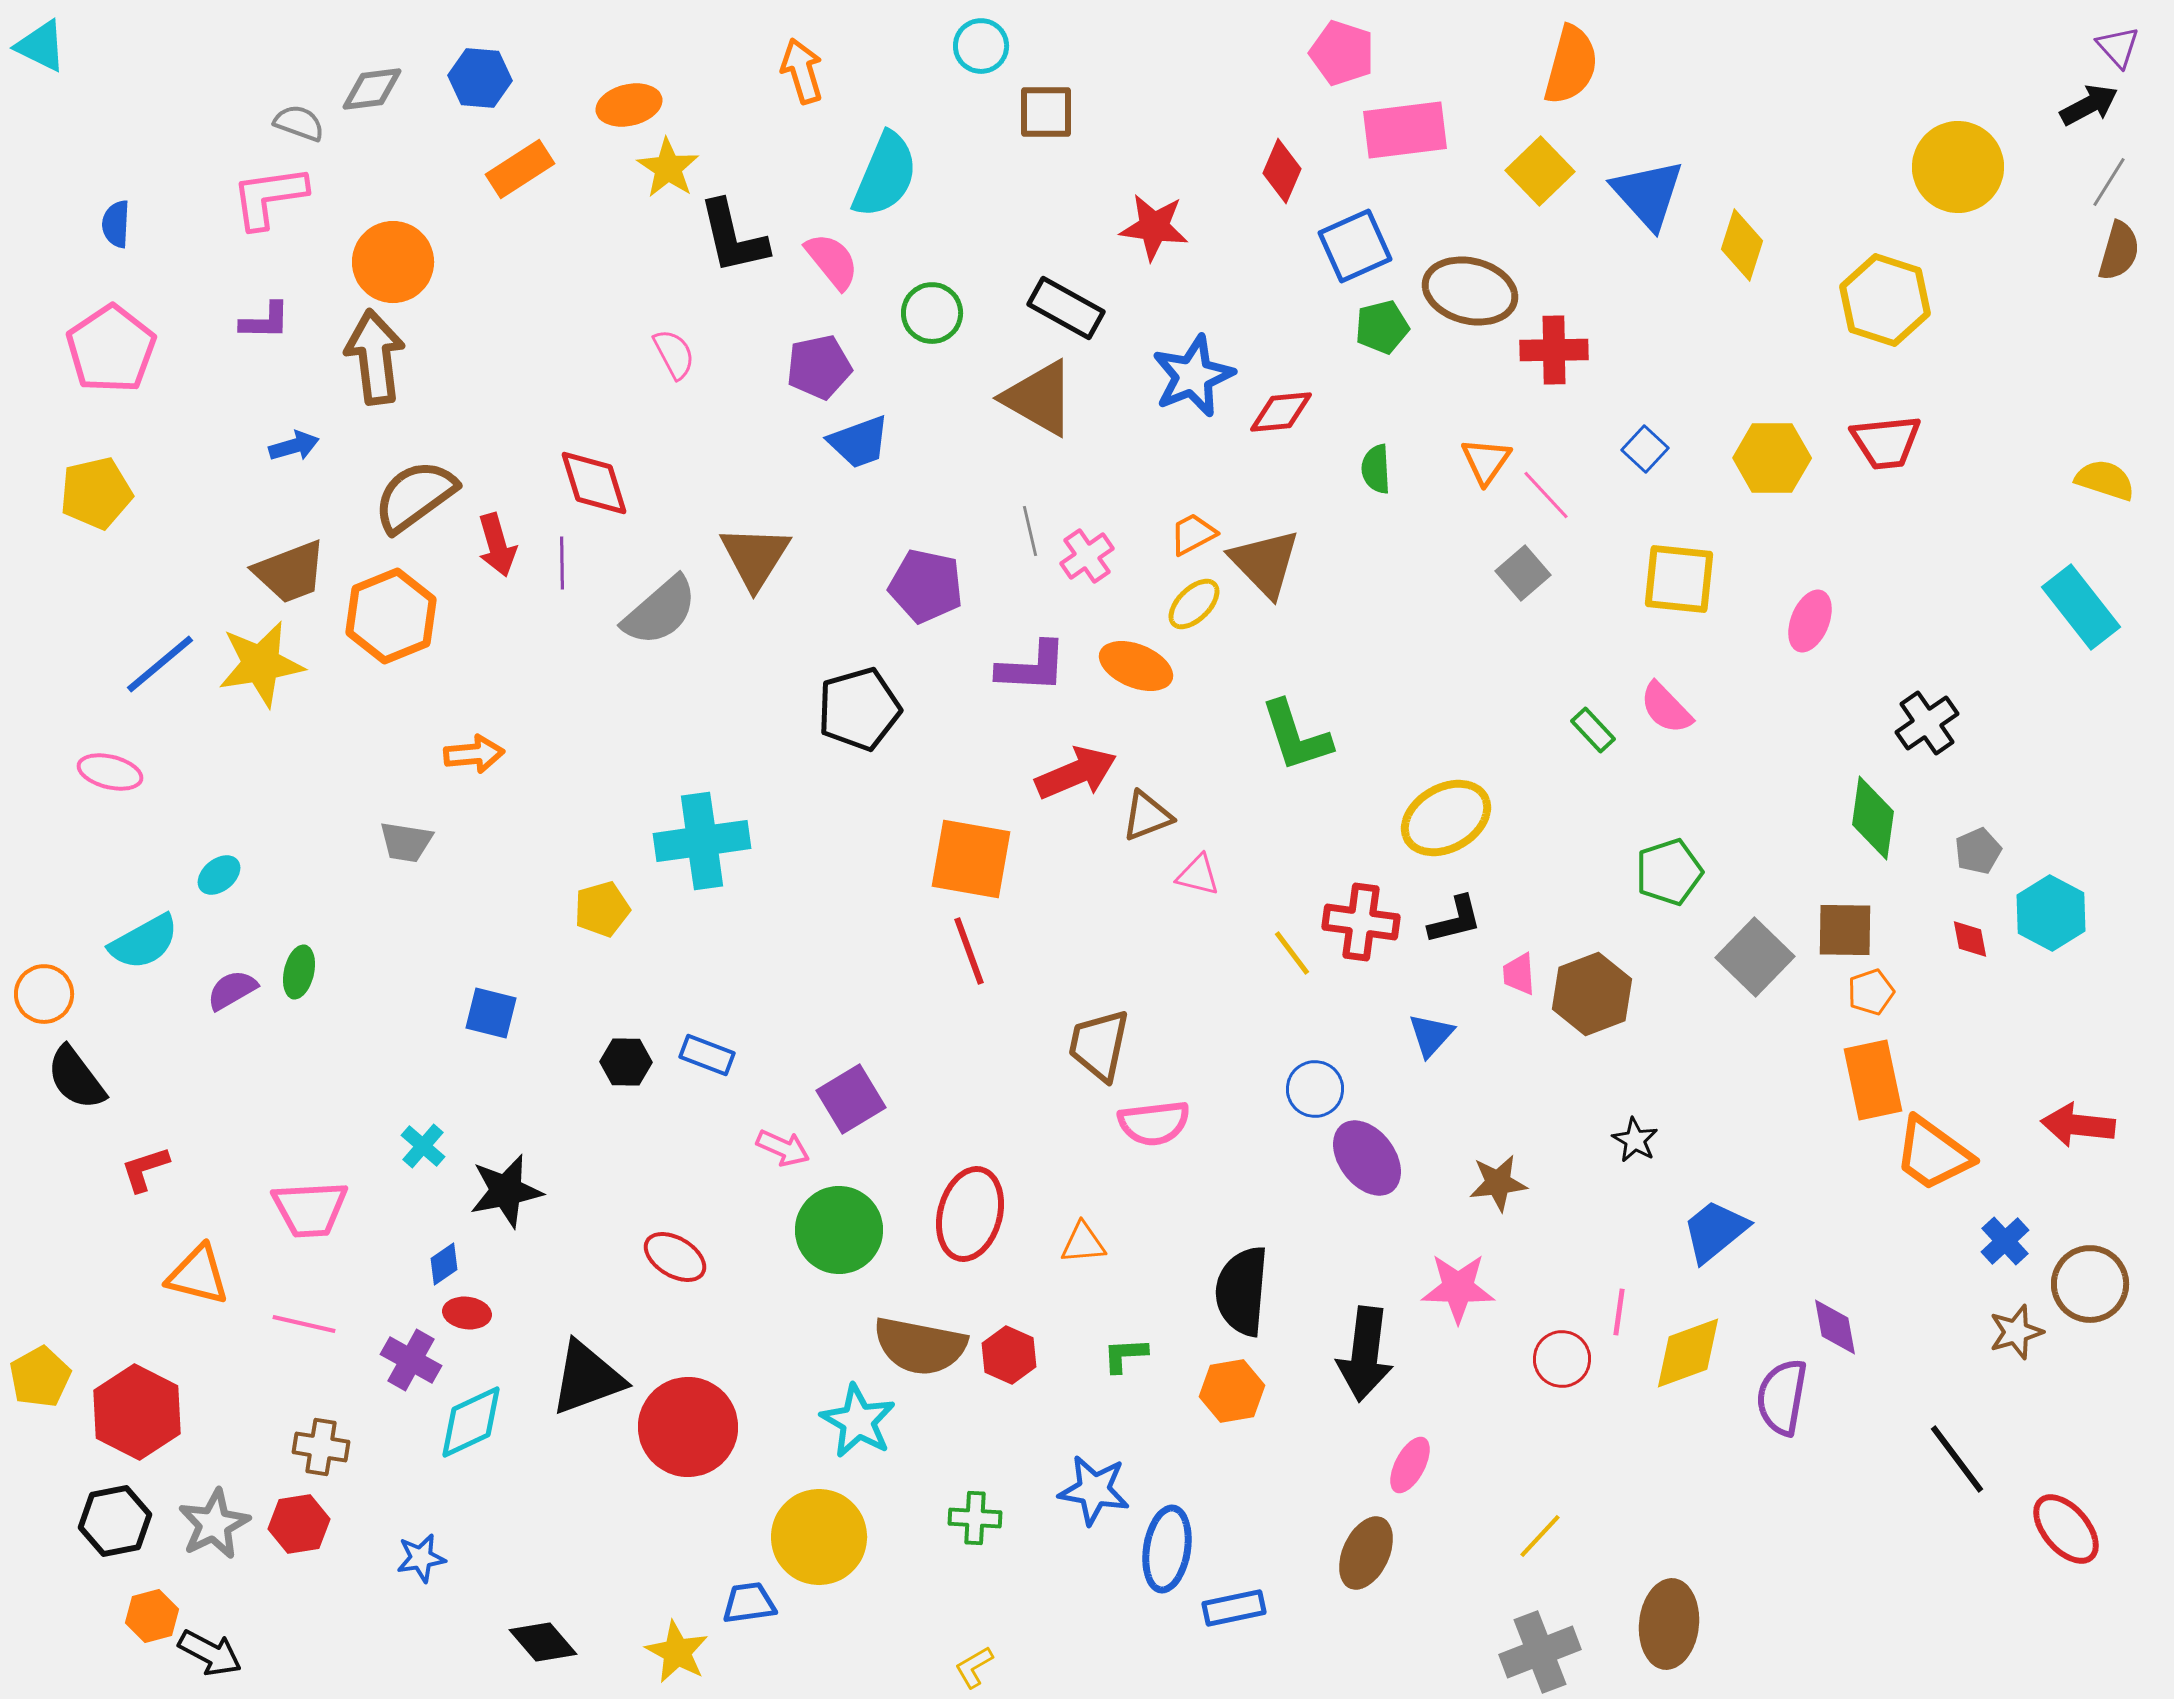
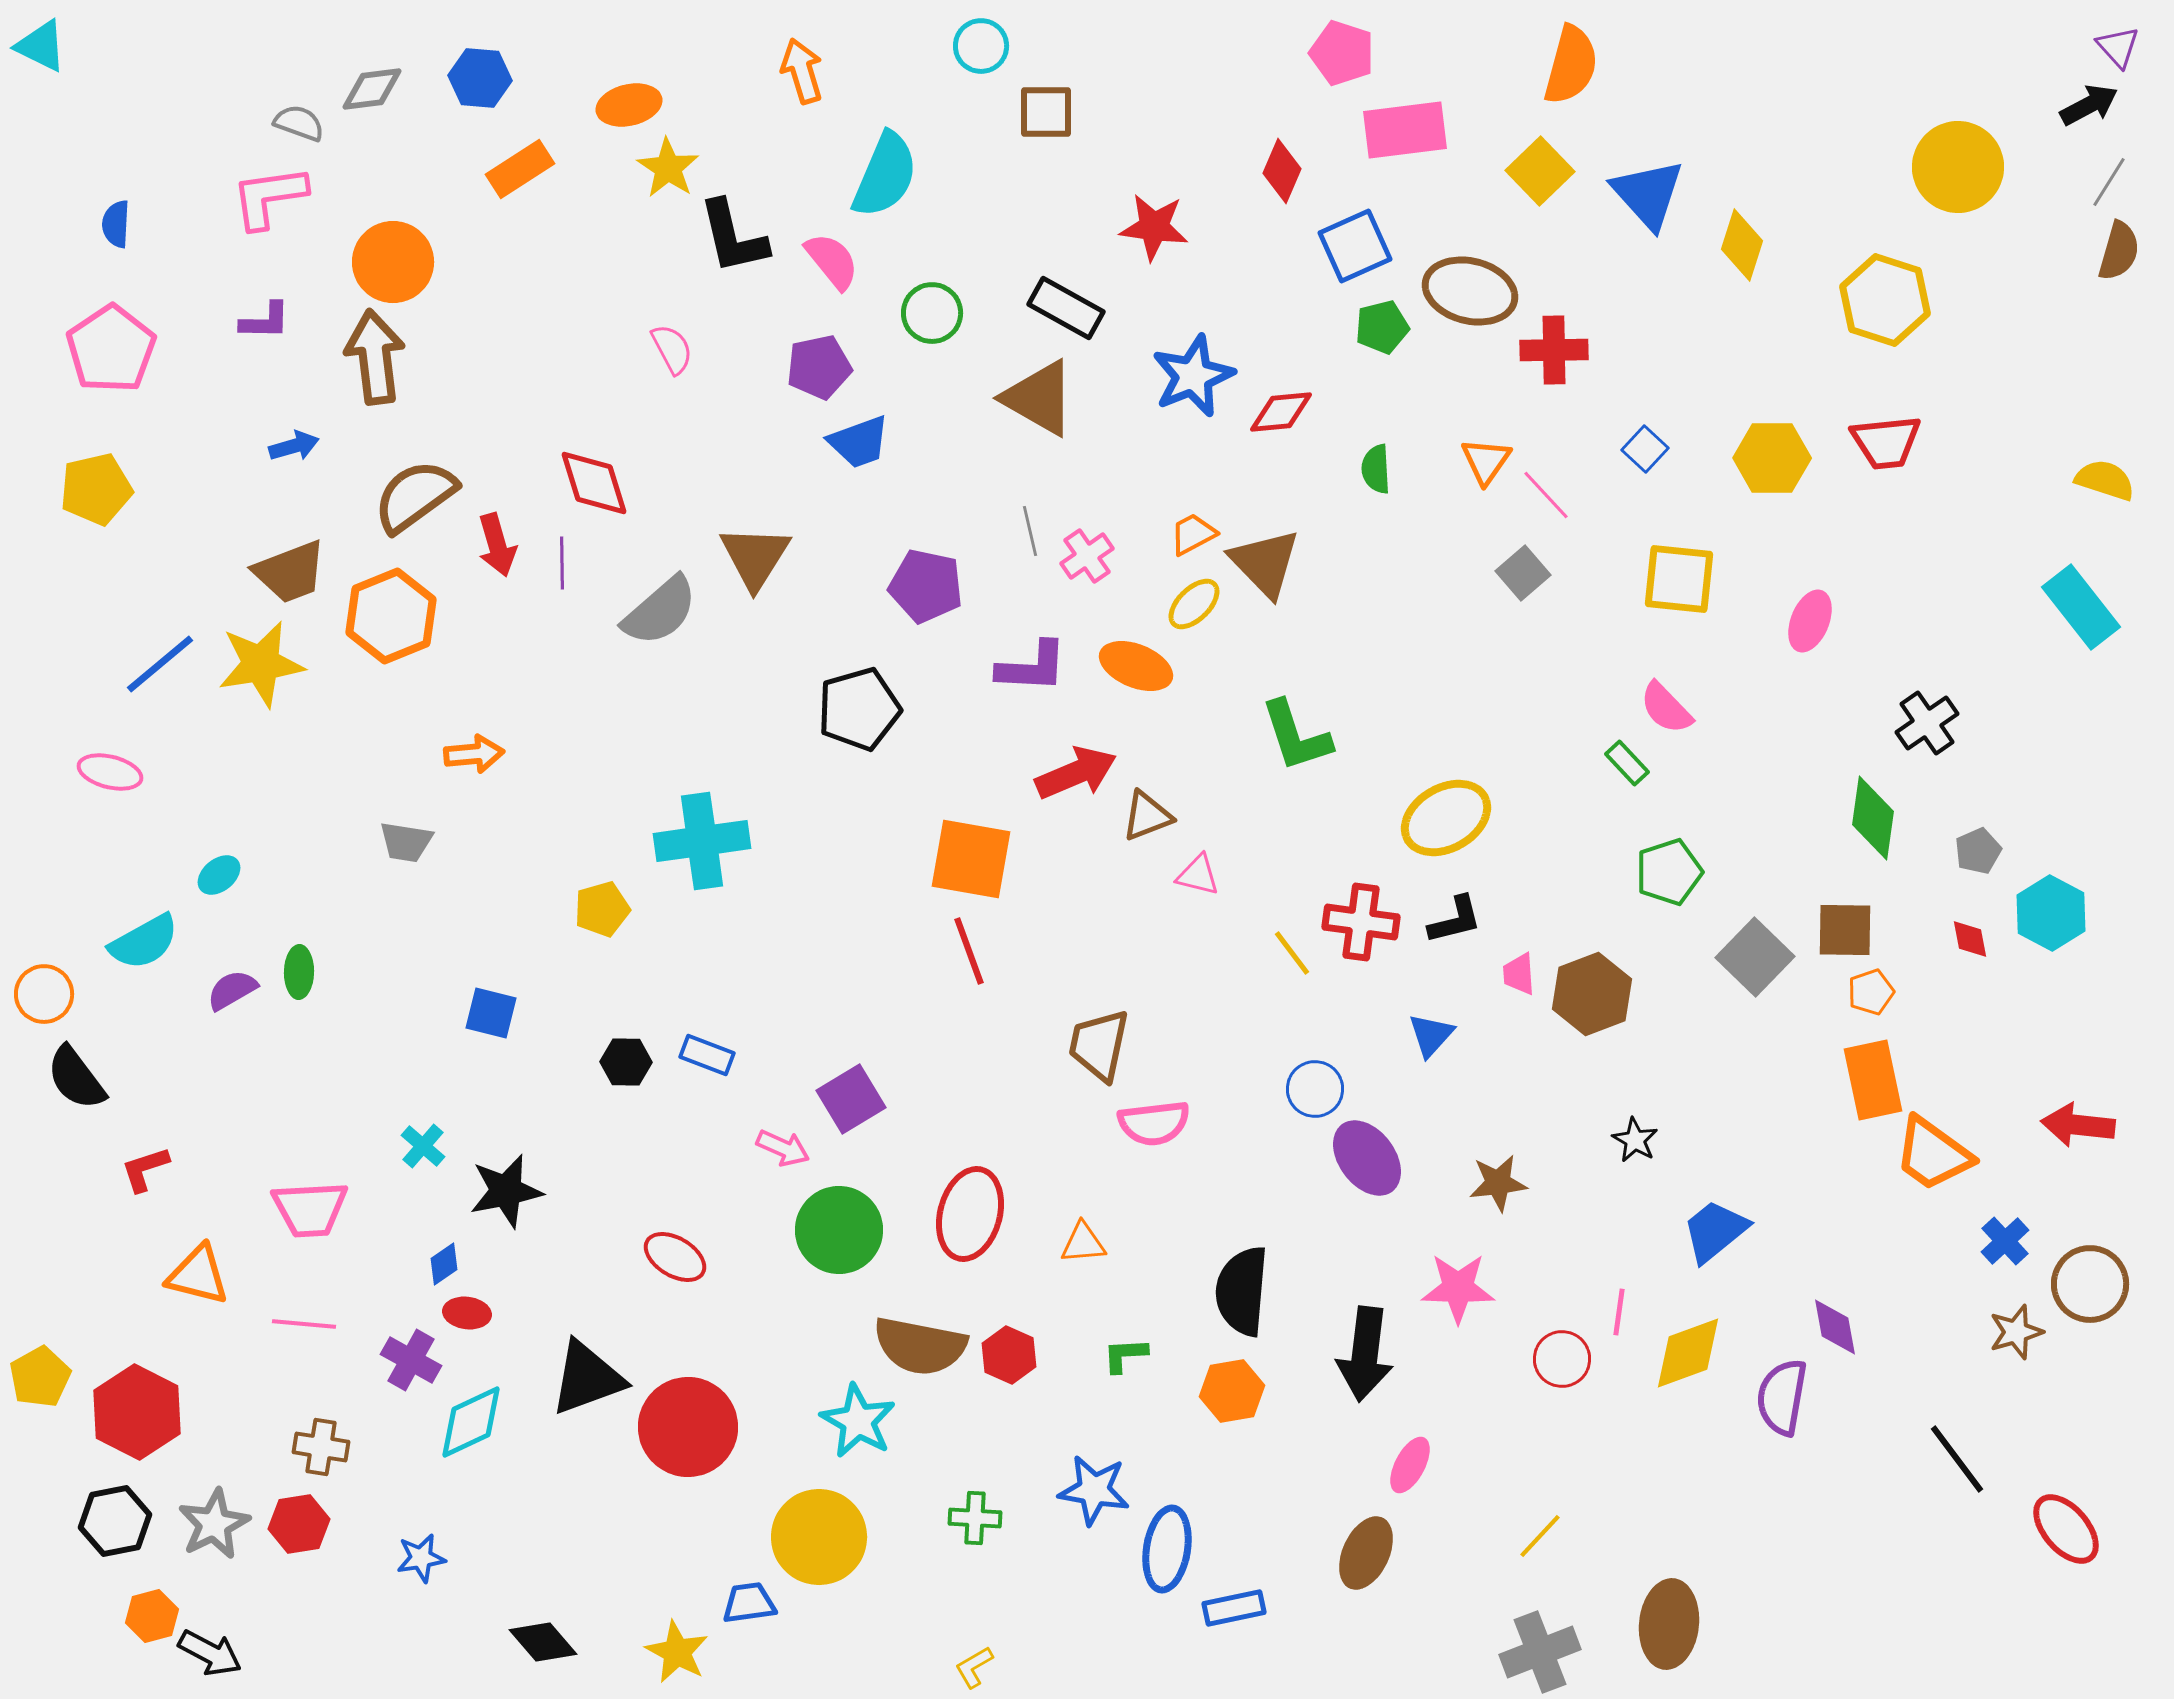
pink semicircle at (674, 354): moved 2 px left, 5 px up
yellow pentagon at (96, 493): moved 4 px up
green rectangle at (1593, 730): moved 34 px right, 33 px down
green ellipse at (299, 972): rotated 12 degrees counterclockwise
pink line at (304, 1324): rotated 8 degrees counterclockwise
